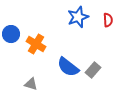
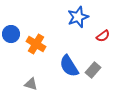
red semicircle: moved 5 px left, 16 px down; rotated 56 degrees clockwise
blue semicircle: moved 1 px right, 1 px up; rotated 20 degrees clockwise
